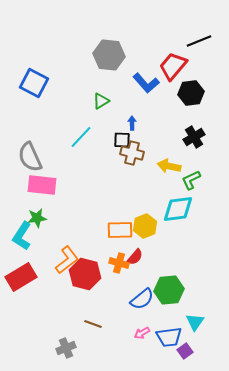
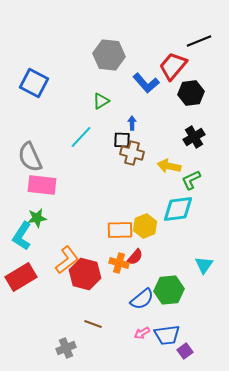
cyan triangle: moved 9 px right, 57 px up
blue trapezoid: moved 2 px left, 2 px up
